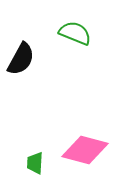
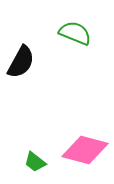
black semicircle: moved 3 px down
green trapezoid: moved 1 px up; rotated 55 degrees counterclockwise
